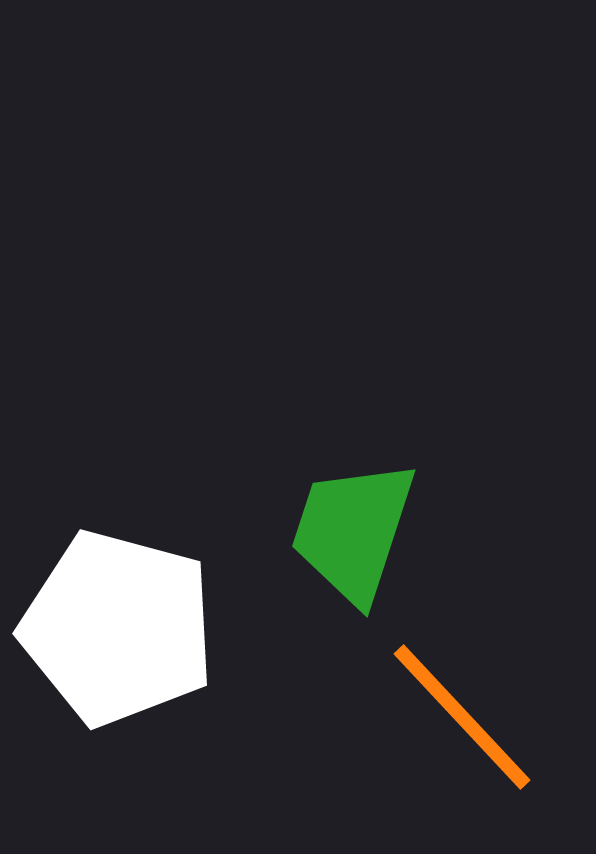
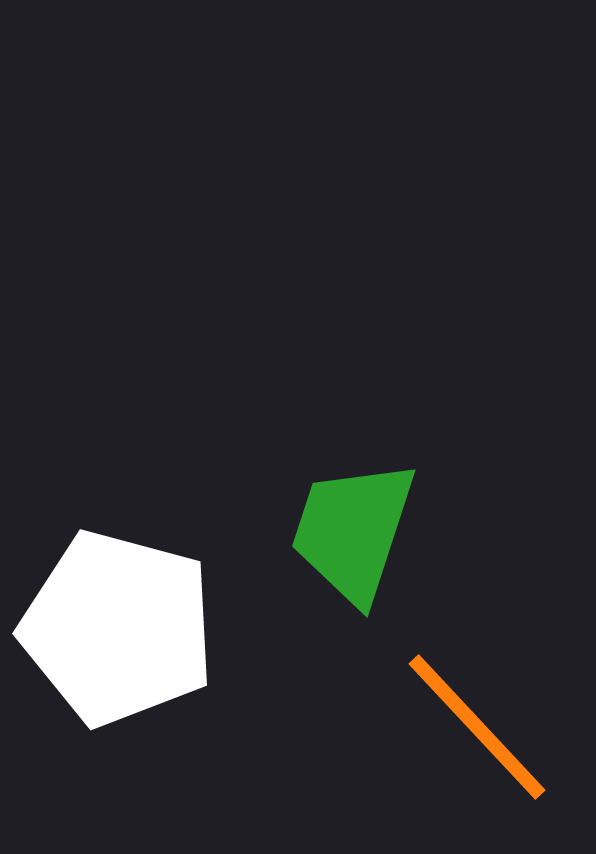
orange line: moved 15 px right, 10 px down
